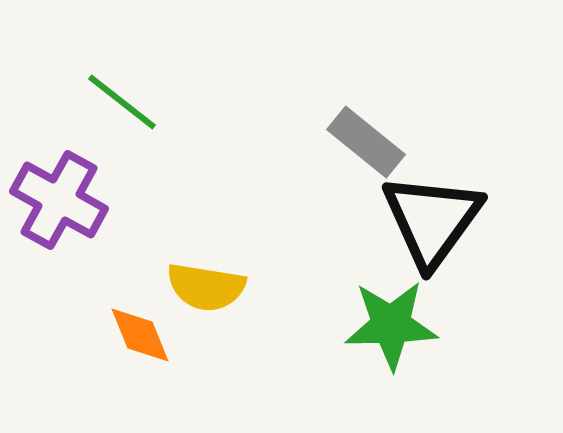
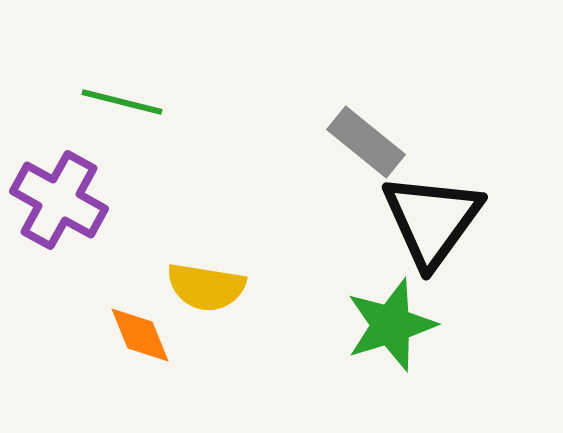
green line: rotated 24 degrees counterclockwise
green star: rotated 16 degrees counterclockwise
